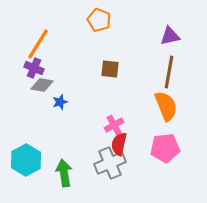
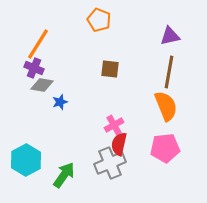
green arrow: moved 2 px down; rotated 44 degrees clockwise
